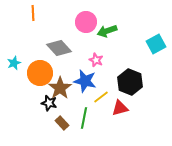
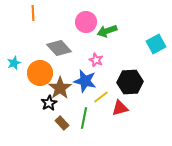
black hexagon: rotated 25 degrees counterclockwise
black star: rotated 28 degrees clockwise
